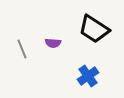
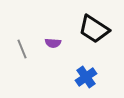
blue cross: moved 2 px left, 1 px down
